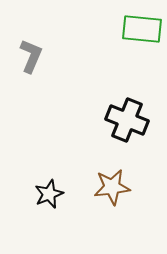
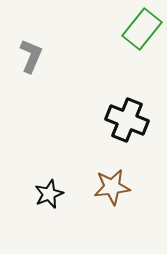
green rectangle: rotated 57 degrees counterclockwise
